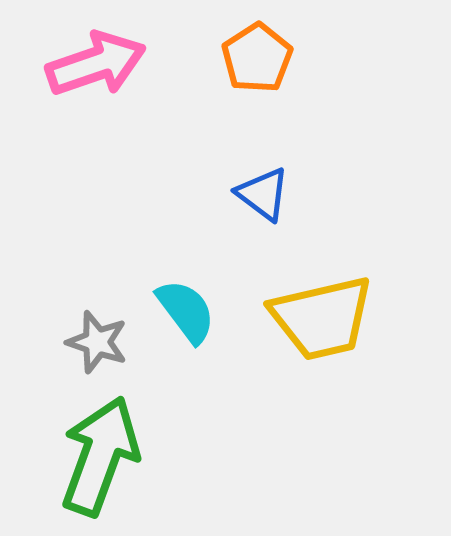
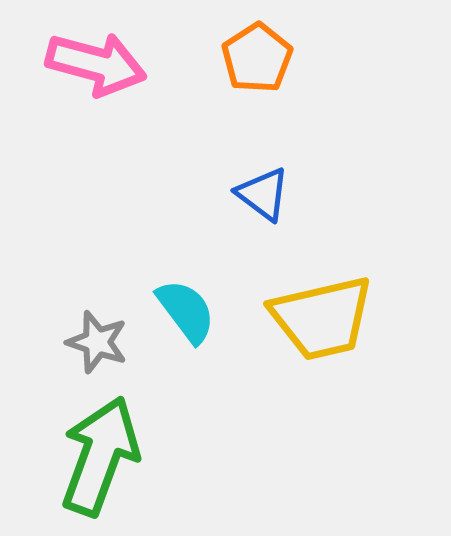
pink arrow: rotated 34 degrees clockwise
